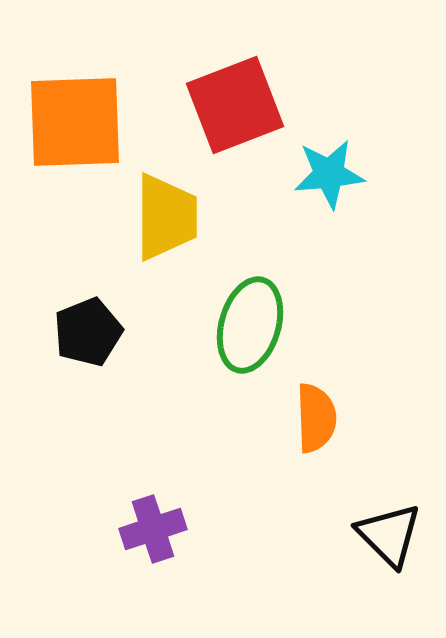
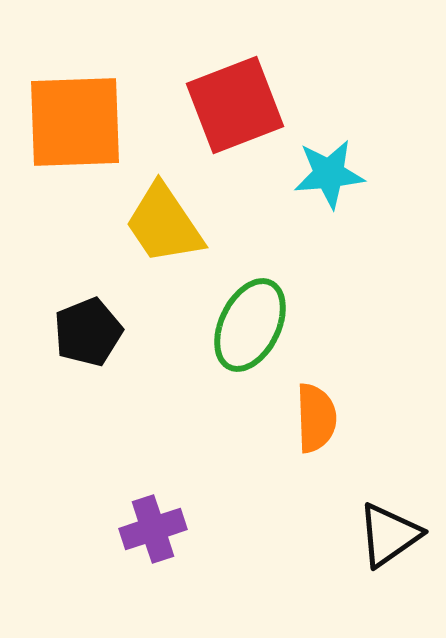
yellow trapezoid: moved 2 px left, 7 px down; rotated 146 degrees clockwise
green ellipse: rotated 10 degrees clockwise
black triangle: rotated 40 degrees clockwise
